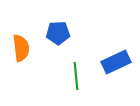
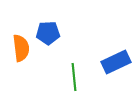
blue pentagon: moved 10 px left
green line: moved 2 px left, 1 px down
